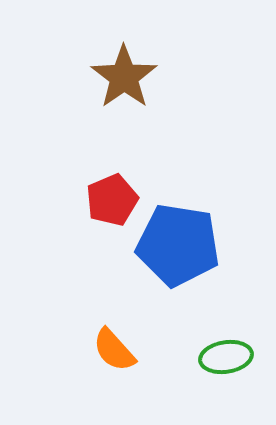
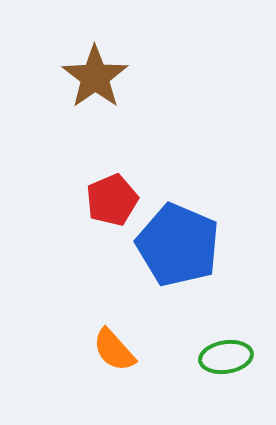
brown star: moved 29 px left
blue pentagon: rotated 14 degrees clockwise
